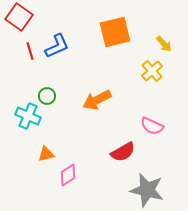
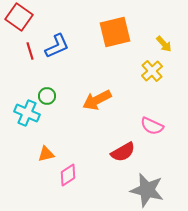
cyan cross: moved 1 px left, 3 px up
